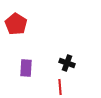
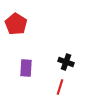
black cross: moved 1 px left, 1 px up
red line: rotated 21 degrees clockwise
